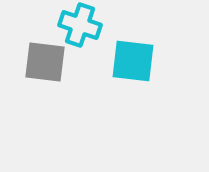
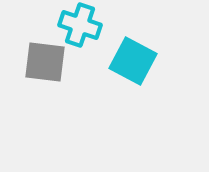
cyan square: rotated 21 degrees clockwise
